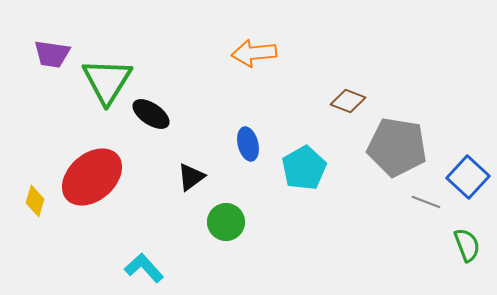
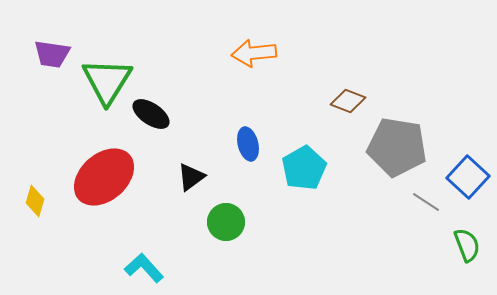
red ellipse: moved 12 px right
gray line: rotated 12 degrees clockwise
